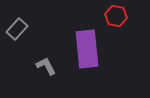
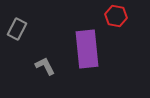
gray rectangle: rotated 15 degrees counterclockwise
gray L-shape: moved 1 px left
